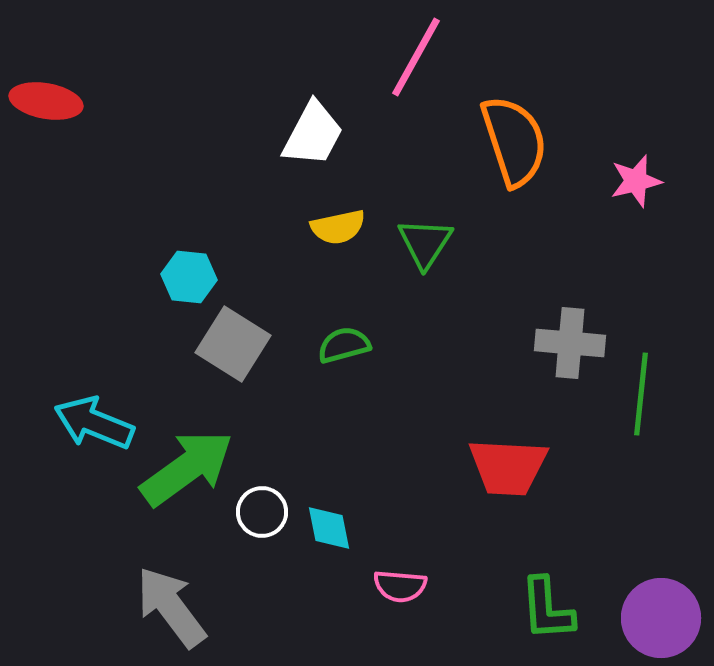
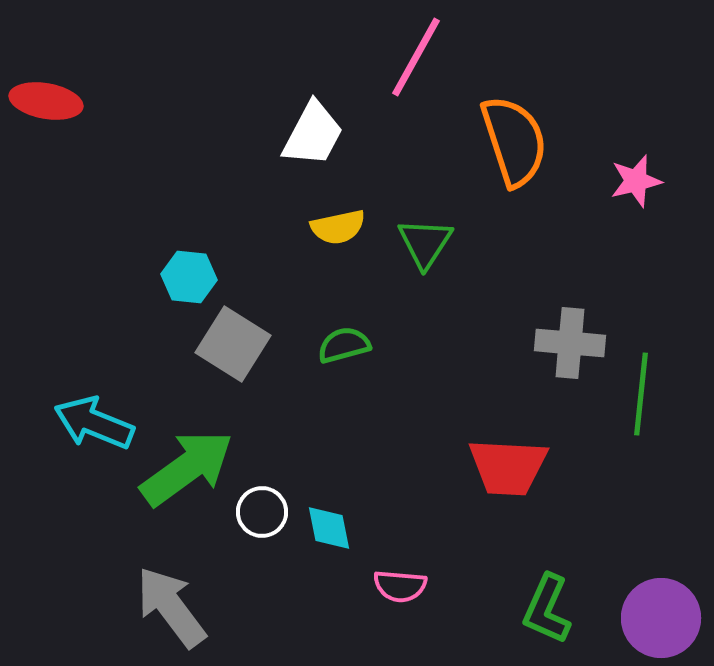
green L-shape: rotated 28 degrees clockwise
